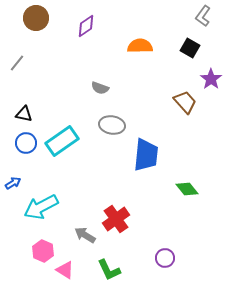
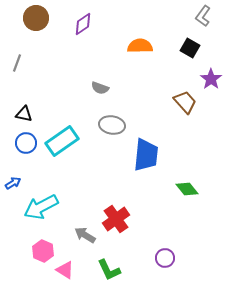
purple diamond: moved 3 px left, 2 px up
gray line: rotated 18 degrees counterclockwise
